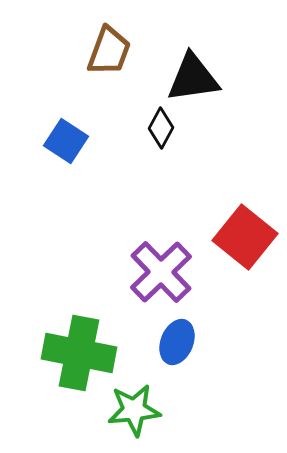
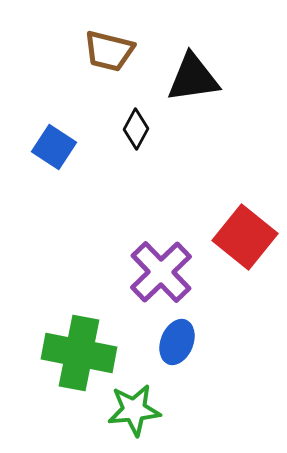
brown trapezoid: rotated 84 degrees clockwise
black diamond: moved 25 px left, 1 px down
blue square: moved 12 px left, 6 px down
